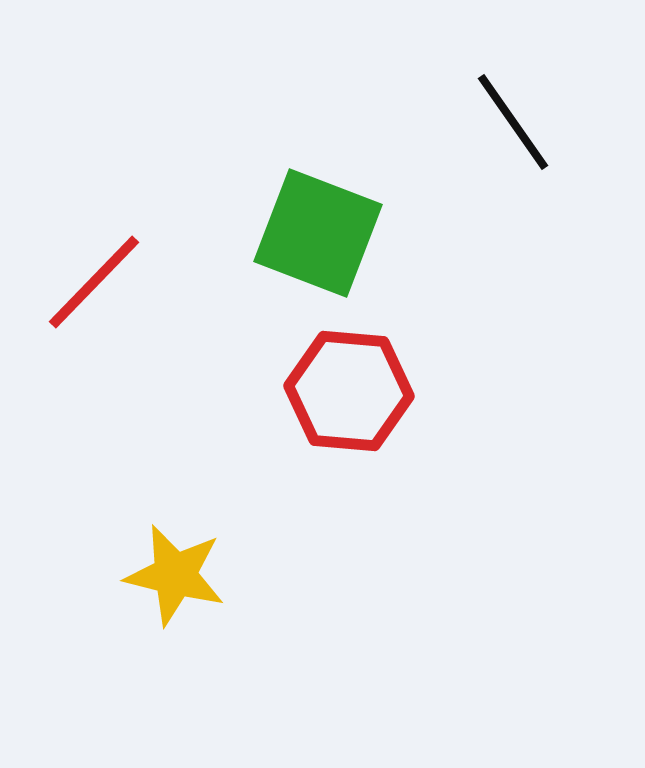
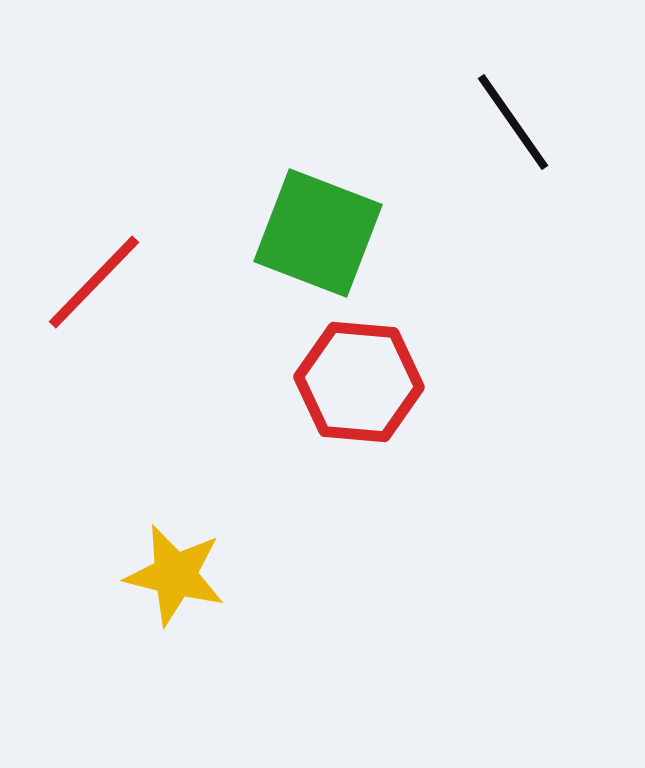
red hexagon: moved 10 px right, 9 px up
